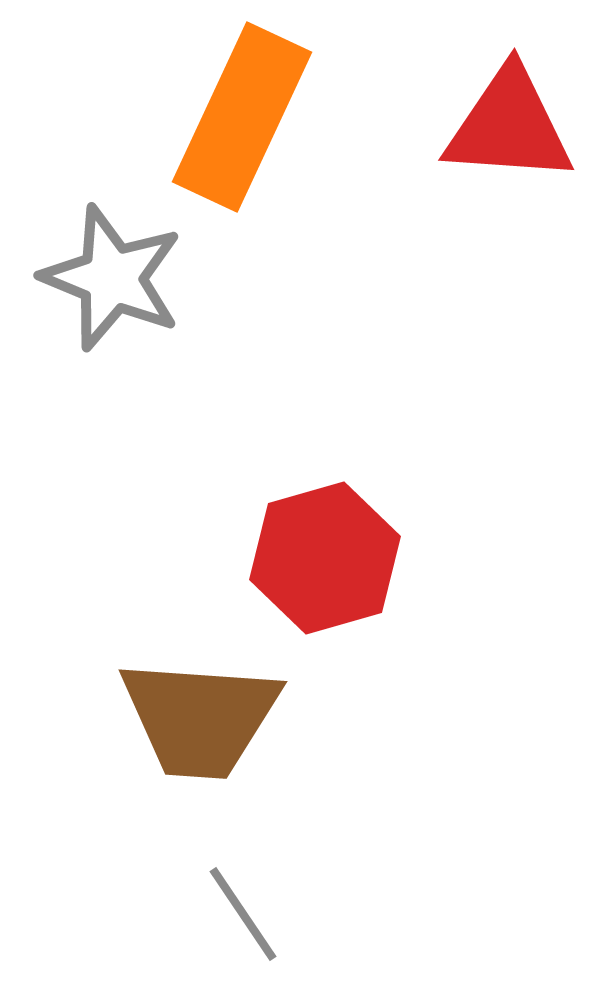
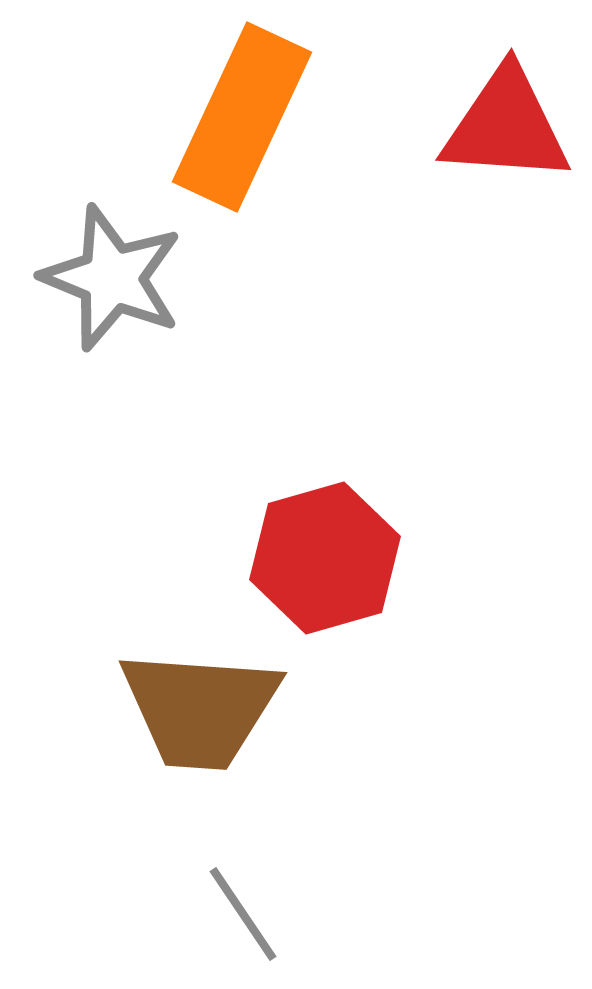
red triangle: moved 3 px left
brown trapezoid: moved 9 px up
